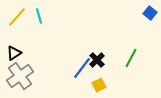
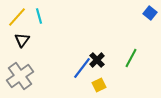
black triangle: moved 8 px right, 13 px up; rotated 21 degrees counterclockwise
